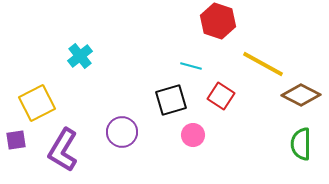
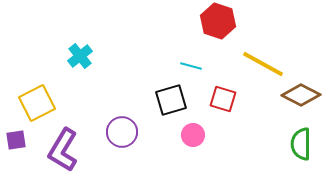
red square: moved 2 px right, 3 px down; rotated 16 degrees counterclockwise
